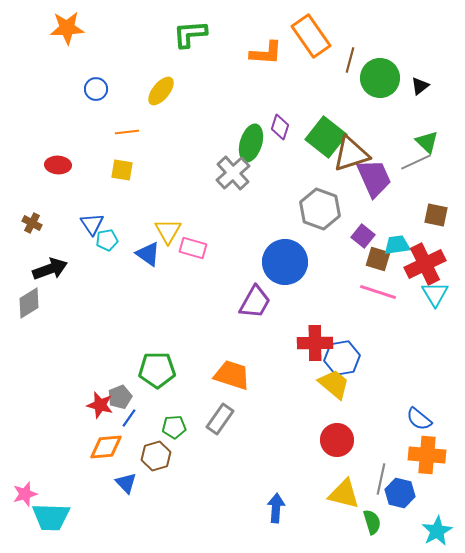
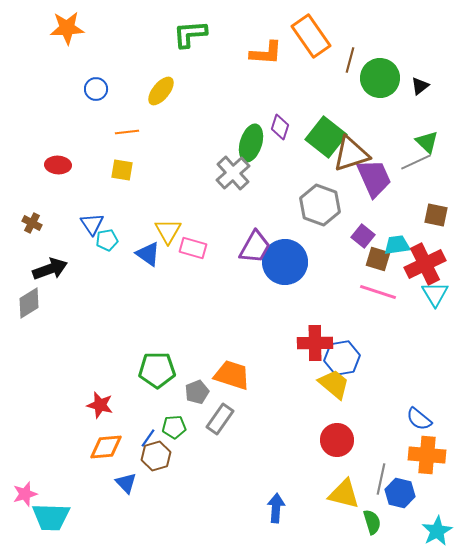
gray hexagon at (320, 209): moved 4 px up
purple trapezoid at (255, 302): moved 55 px up
gray pentagon at (120, 397): moved 77 px right, 5 px up
blue line at (129, 418): moved 19 px right, 20 px down
